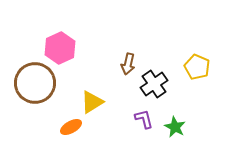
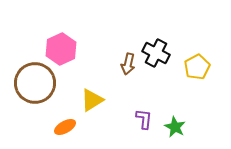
pink hexagon: moved 1 px right, 1 px down
yellow pentagon: rotated 20 degrees clockwise
black cross: moved 2 px right, 31 px up; rotated 28 degrees counterclockwise
yellow triangle: moved 2 px up
purple L-shape: rotated 20 degrees clockwise
orange ellipse: moved 6 px left
